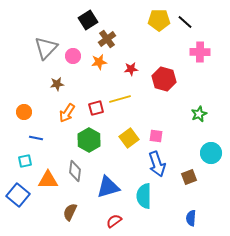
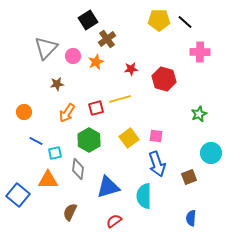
orange star: moved 3 px left; rotated 14 degrees counterclockwise
blue line: moved 3 px down; rotated 16 degrees clockwise
cyan square: moved 30 px right, 8 px up
gray diamond: moved 3 px right, 2 px up
